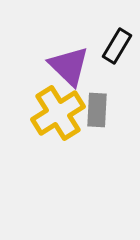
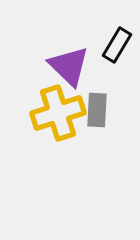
black rectangle: moved 1 px up
yellow cross: rotated 14 degrees clockwise
